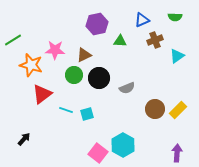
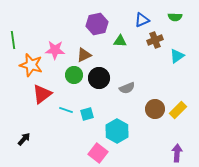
green line: rotated 66 degrees counterclockwise
cyan hexagon: moved 6 px left, 14 px up
